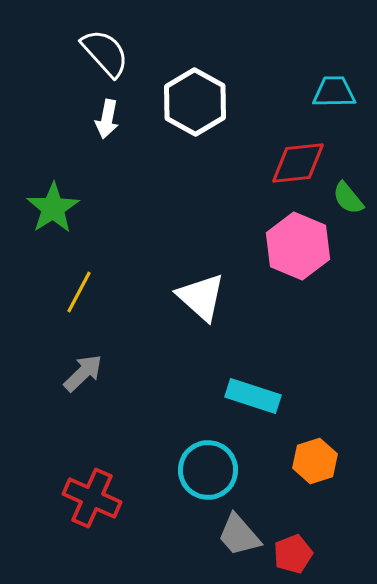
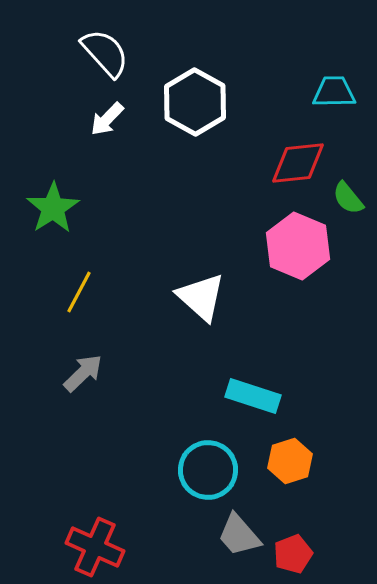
white arrow: rotated 33 degrees clockwise
orange hexagon: moved 25 px left
red cross: moved 3 px right, 49 px down
